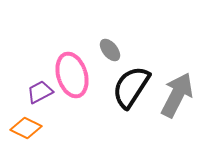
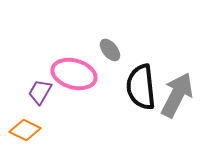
pink ellipse: moved 2 px right, 1 px up; rotated 57 degrees counterclockwise
black semicircle: moved 10 px right; rotated 39 degrees counterclockwise
purple trapezoid: rotated 32 degrees counterclockwise
orange diamond: moved 1 px left, 2 px down
